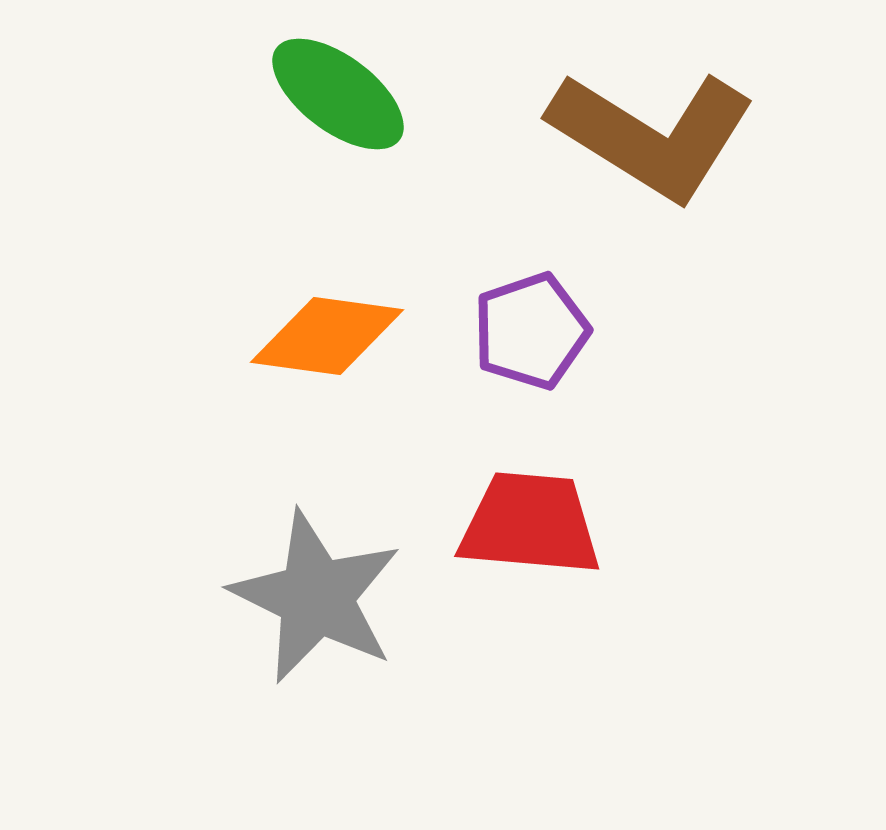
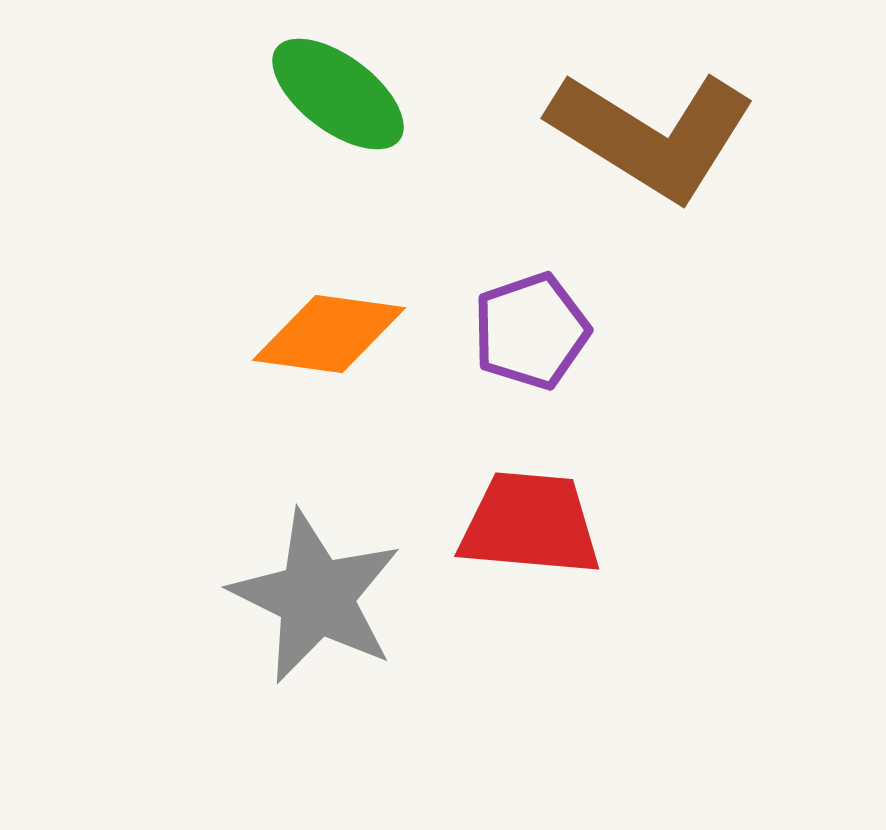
orange diamond: moved 2 px right, 2 px up
